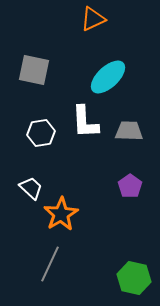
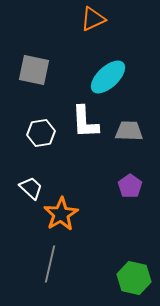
gray line: rotated 12 degrees counterclockwise
